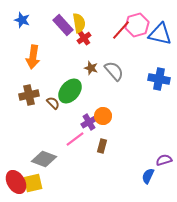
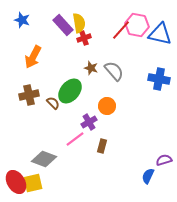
pink hexagon: rotated 25 degrees clockwise
red cross: rotated 16 degrees clockwise
orange arrow: rotated 20 degrees clockwise
orange circle: moved 4 px right, 10 px up
